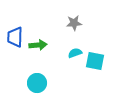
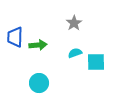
gray star: rotated 28 degrees counterclockwise
cyan square: moved 1 px right, 1 px down; rotated 12 degrees counterclockwise
cyan circle: moved 2 px right
